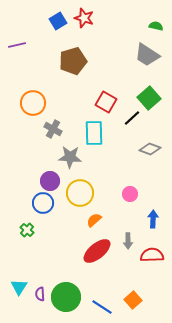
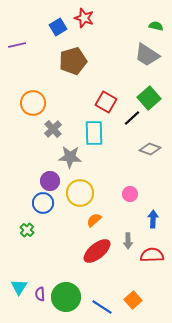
blue square: moved 6 px down
gray cross: rotated 18 degrees clockwise
